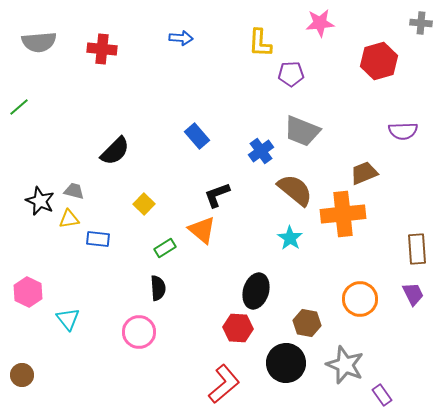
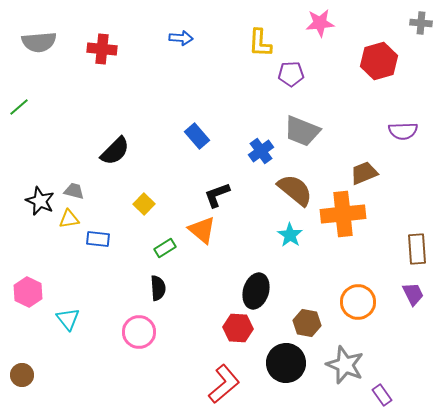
cyan star at (290, 238): moved 3 px up
orange circle at (360, 299): moved 2 px left, 3 px down
